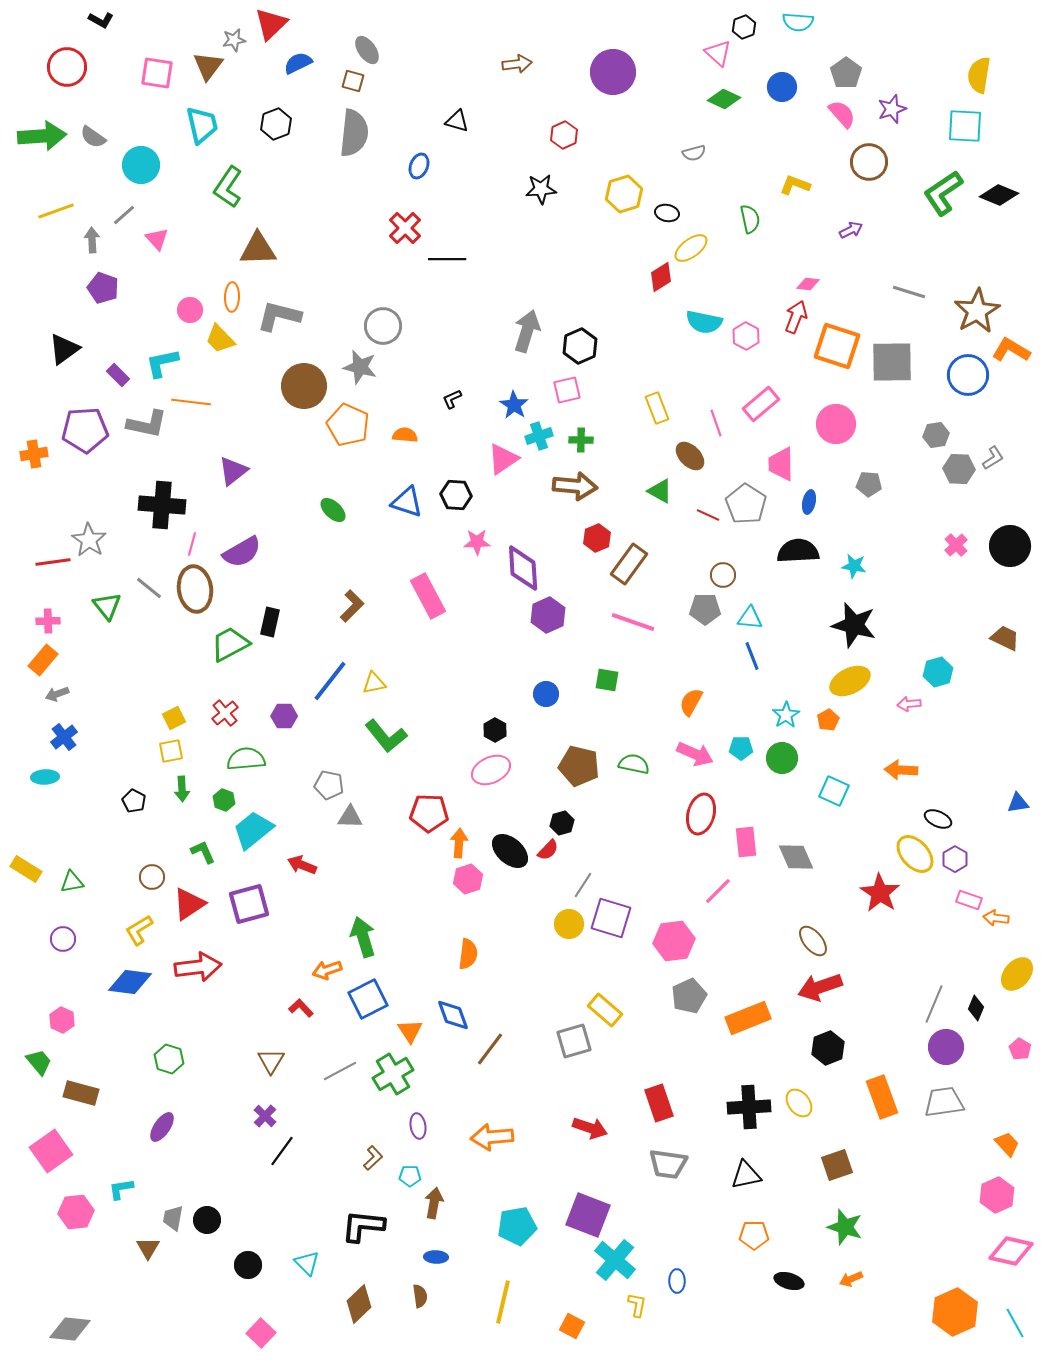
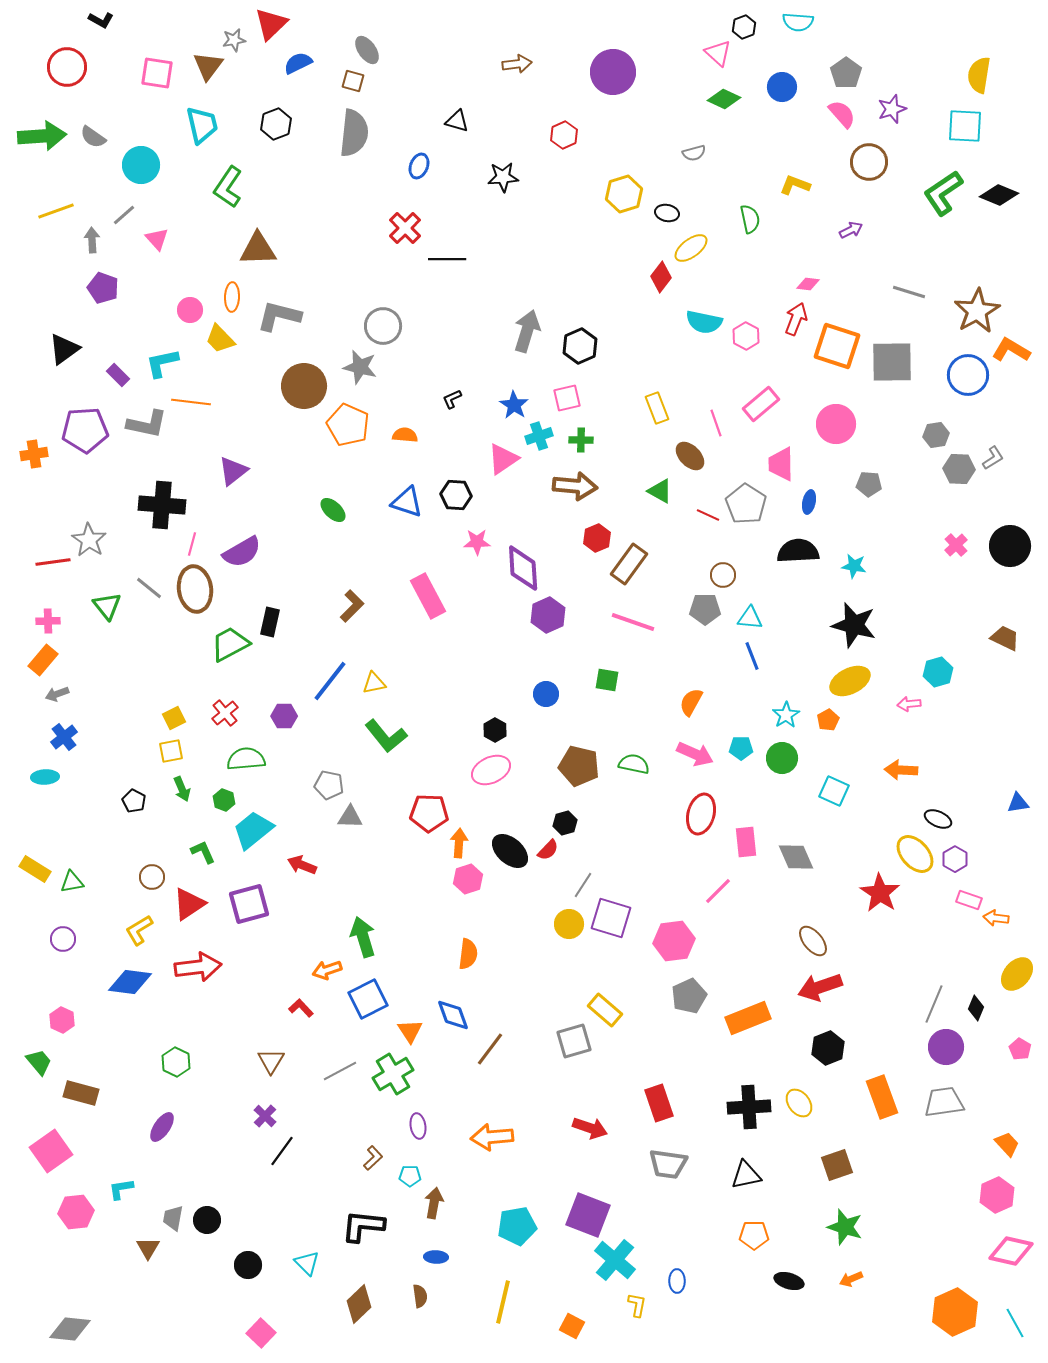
black star at (541, 189): moved 38 px left, 12 px up
red diamond at (661, 277): rotated 20 degrees counterclockwise
red arrow at (796, 317): moved 2 px down
pink square at (567, 390): moved 8 px down
green arrow at (182, 789): rotated 20 degrees counterclockwise
black hexagon at (562, 823): moved 3 px right
yellow rectangle at (26, 869): moved 9 px right
green hexagon at (169, 1059): moved 7 px right, 3 px down; rotated 8 degrees clockwise
